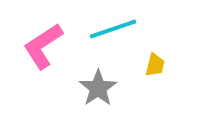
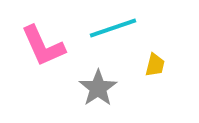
cyan line: moved 1 px up
pink L-shape: rotated 81 degrees counterclockwise
